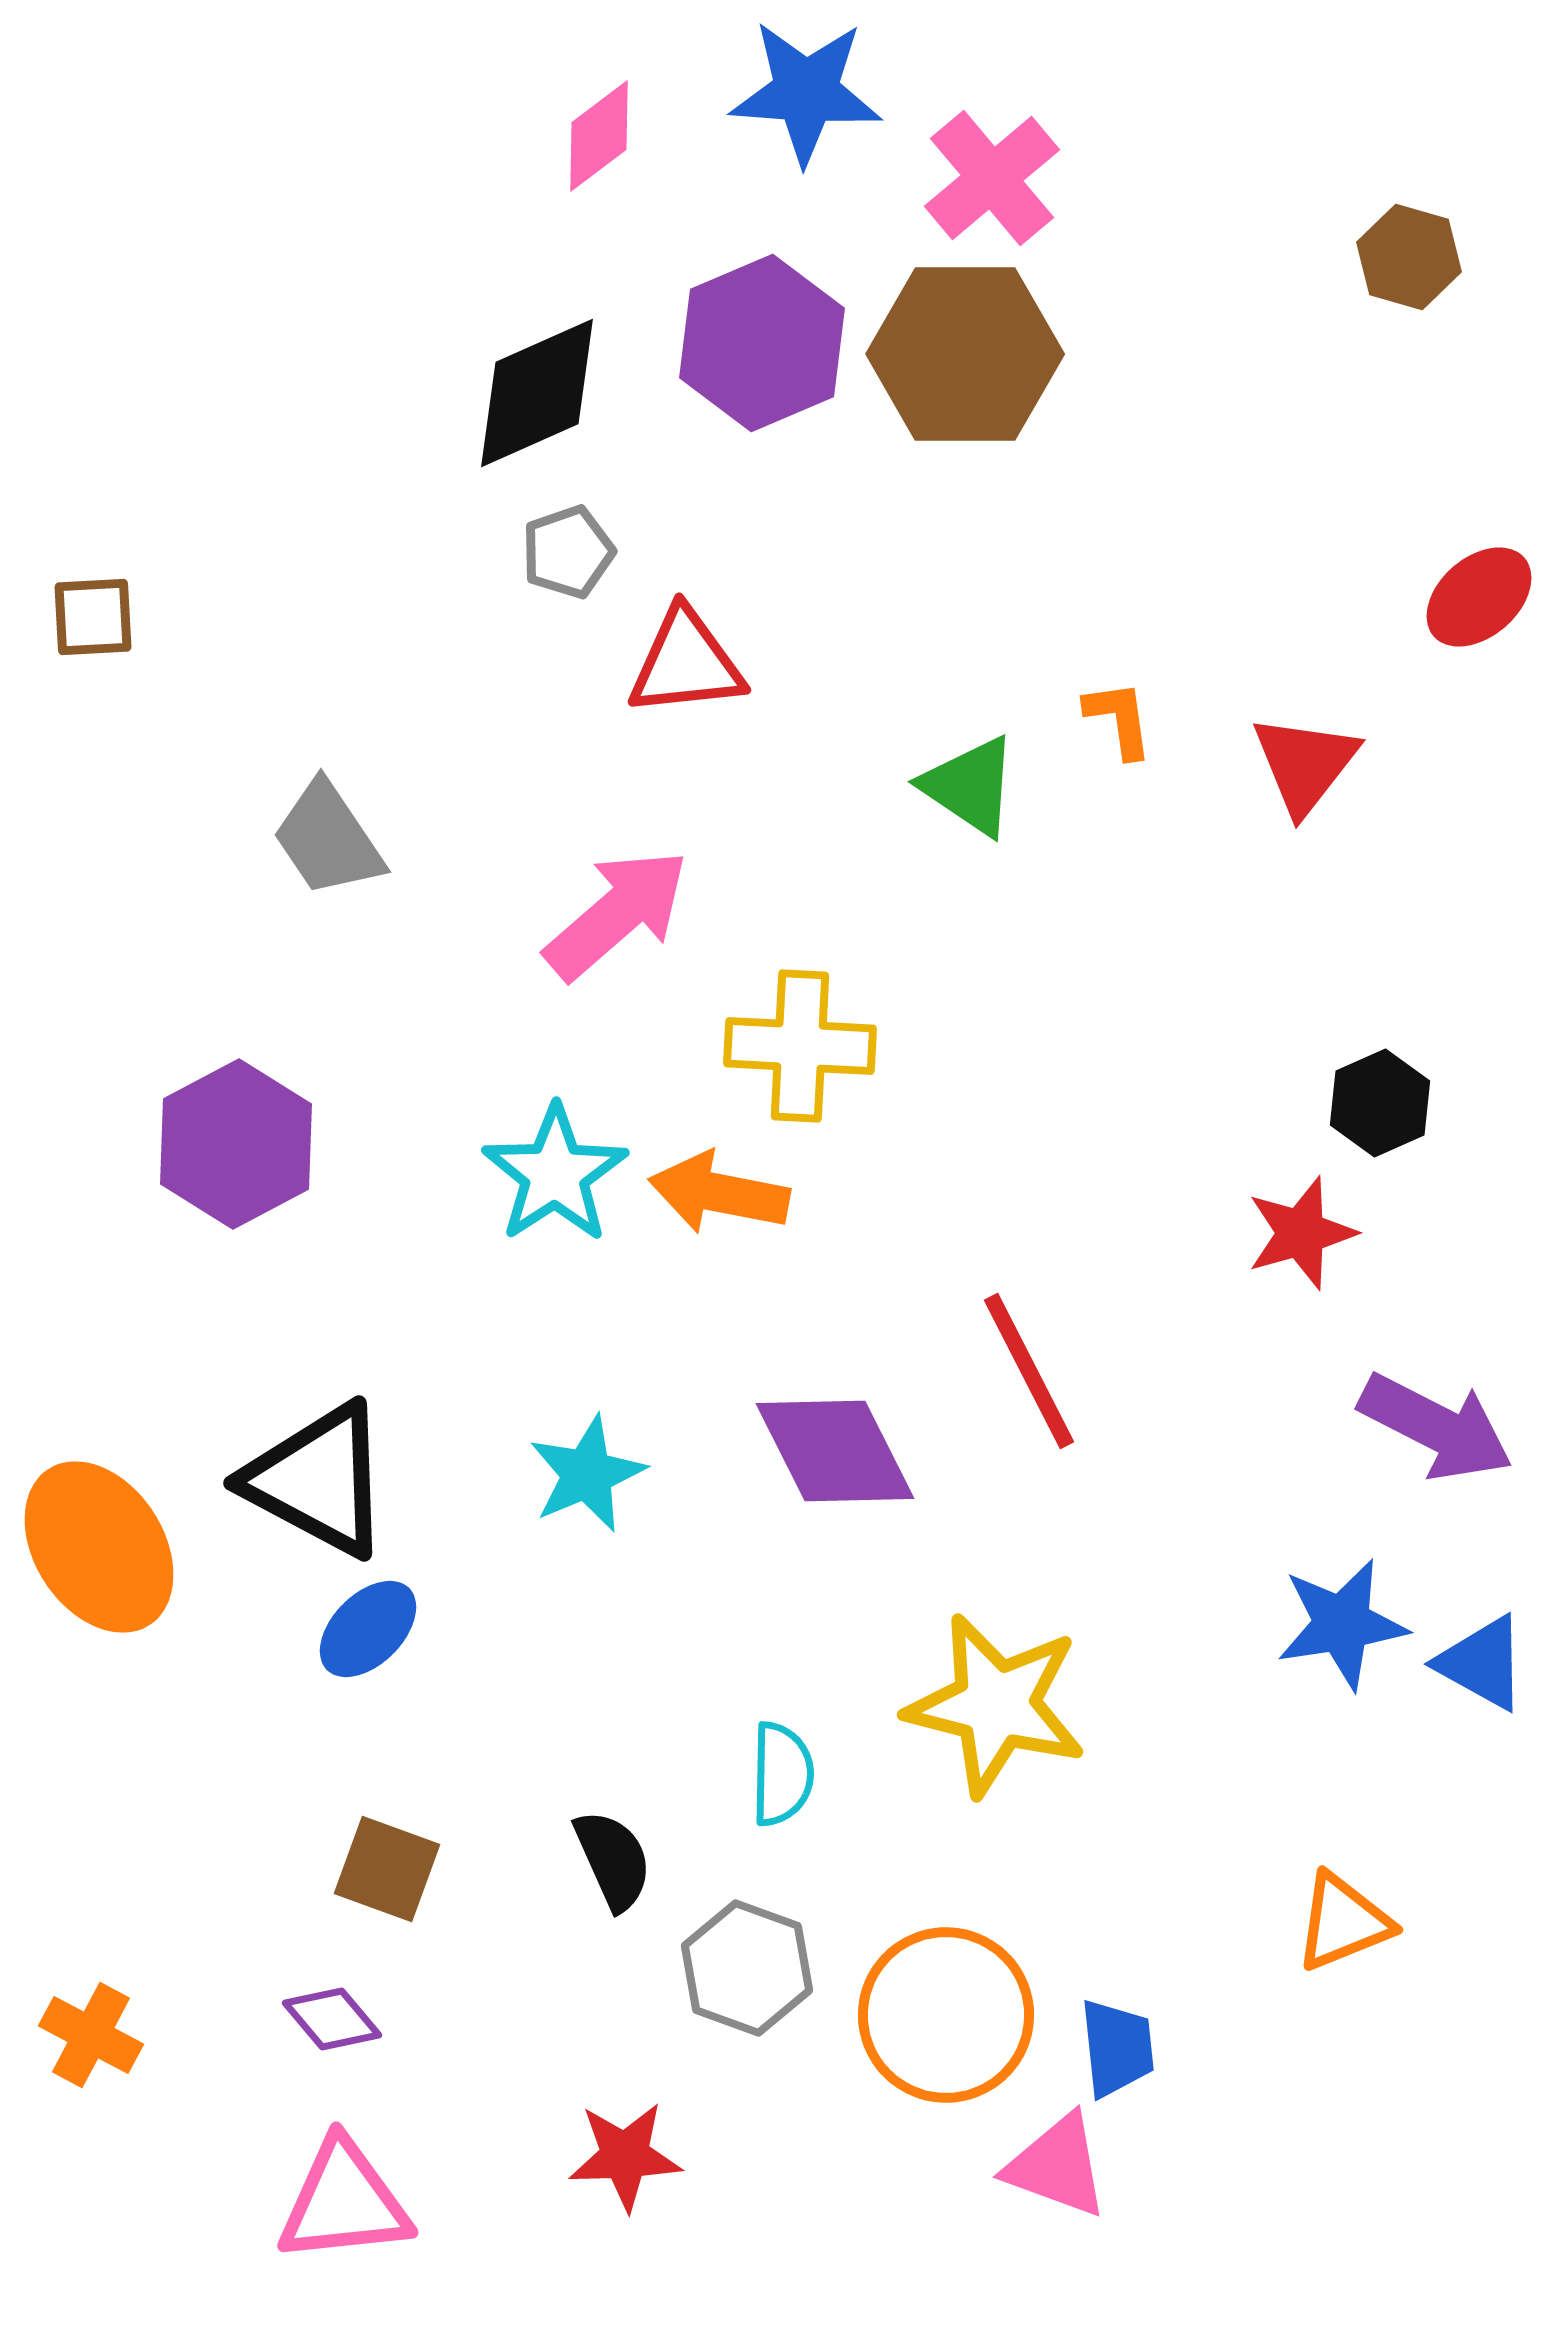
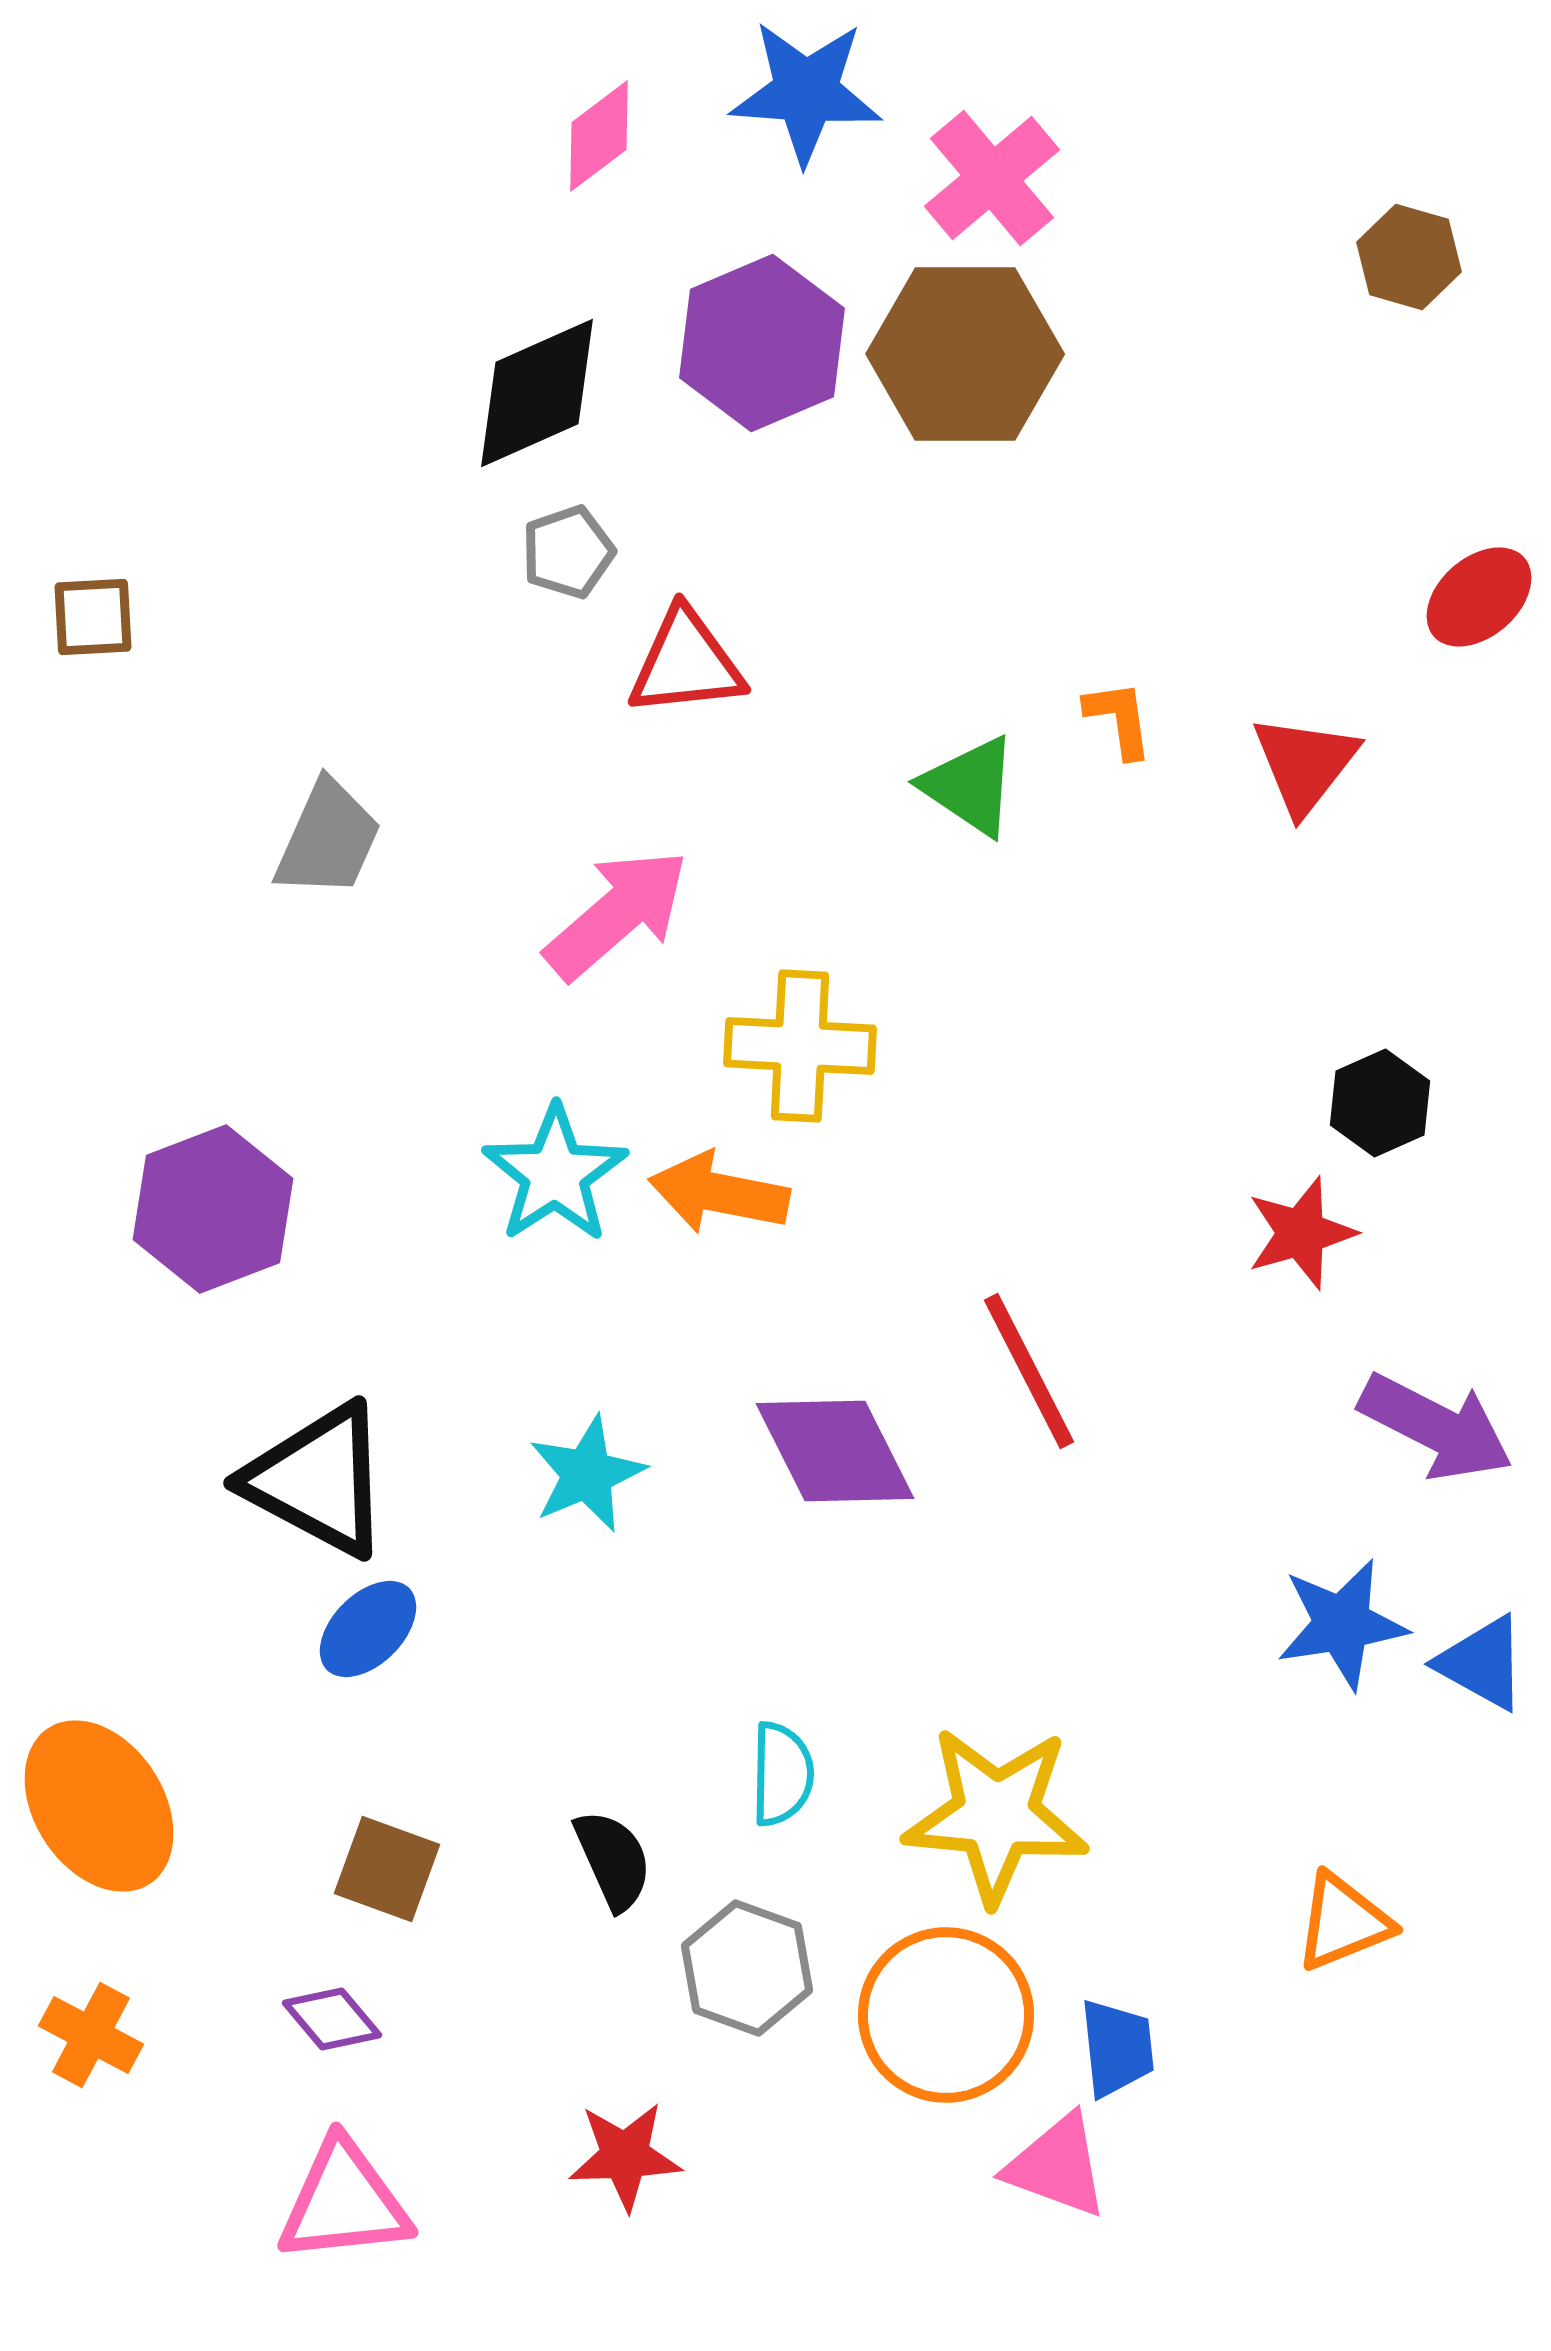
gray trapezoid at (328, 839): rotated 122 degrees counterclockwise
purple hexagon at (236, 1144): moved 23 px left, 65 px down; rotated 7 degrees clockwise
orange ellipse at (99, 1547): moved 259 px down
yellow star at (996, 1705): moved 110 px down; rotated 9 degrees counterclockwise
